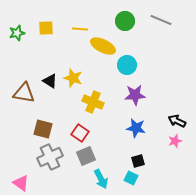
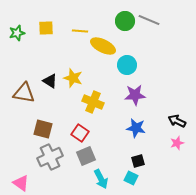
gray line: moved 12 px left
yellow line: moved 2 px down
pink star: moved 2 px right, 2 px down
